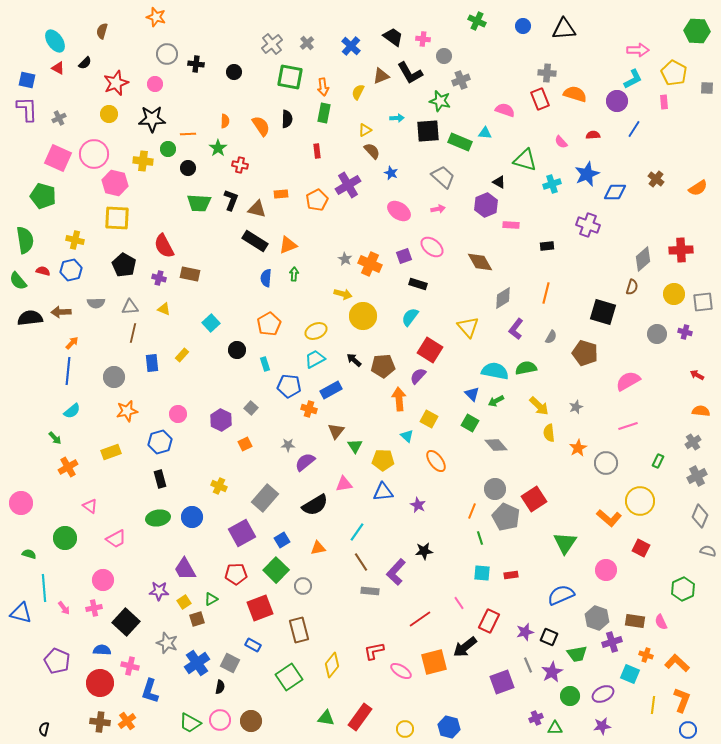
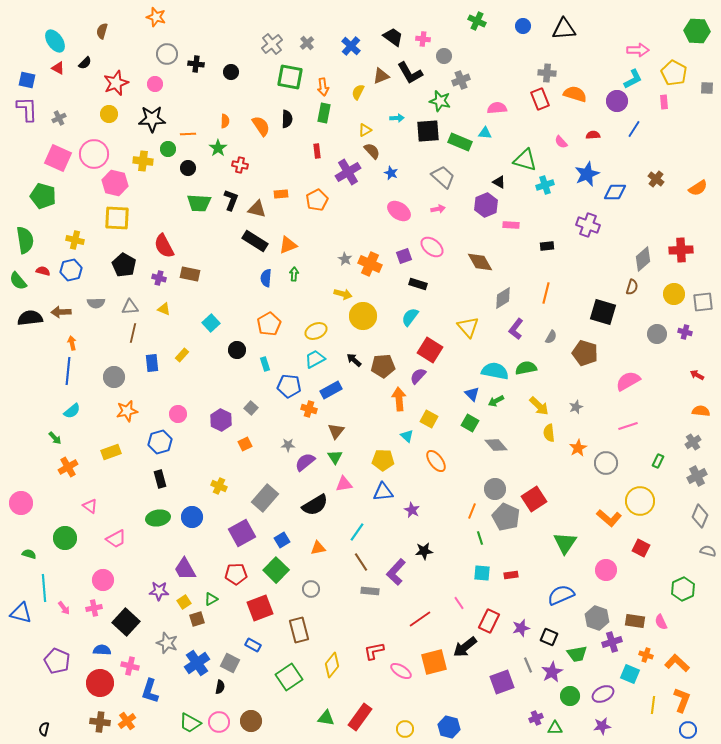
black circle at (234, 72): moved 3 px left
pink semicircle at (505, 110): moved 8 px left, 2 px up; rotated 24 degrees counterclockwise
cyan cross at (552, 184): moved 7 px left, 1 px down
purple cross at (348, 185): moved 13 px up
orange arrow at (72, 343): rotated 56 degrees counterclockwise
green triangle at (355, 446): moved 20 px left, 11 px down
purple star at (418, 505): moved 6 px left, 5 px down
gray circle at (303, 586): moved 8 px right, 3 px down
purple star at (525, 632): moved 4 px left, 4 px up
pink circle at (220, 720): moved 1 px left, 2 px down
